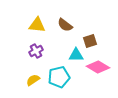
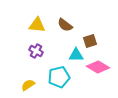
purple cross: rotated 32 degrees counterclockwise
yellow semicircle: moved 5 px left, 5 px down
